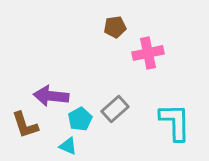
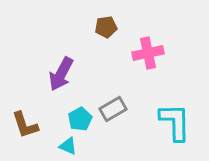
brown pentagon: moved 9 px left
purple arrow: moved 10 px right, 22 px up; rotated 68 degrees counterclockwise
gray rectangle: moved 2 px left; rotated 12 degrees clockwise
